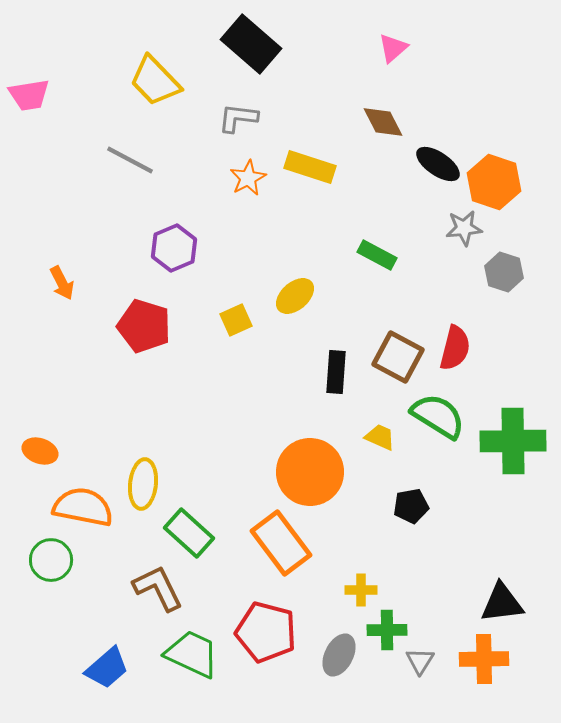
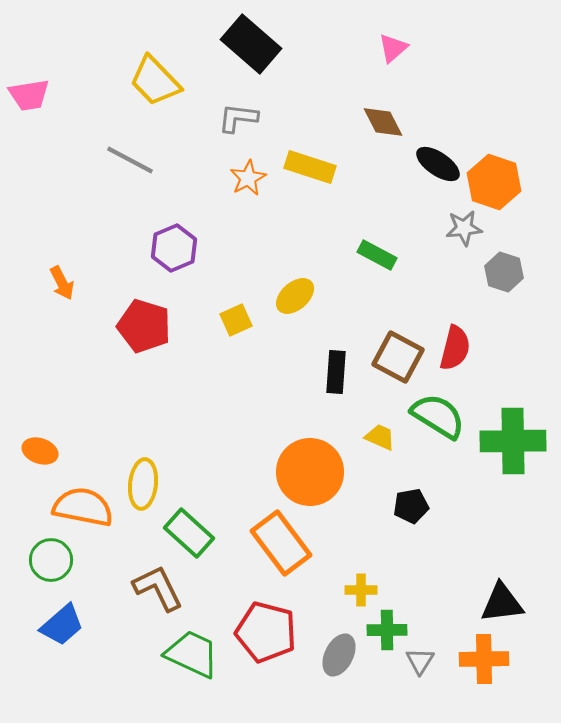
blue trapezoid at (107, 668): moved 45 px left, 43 px up
